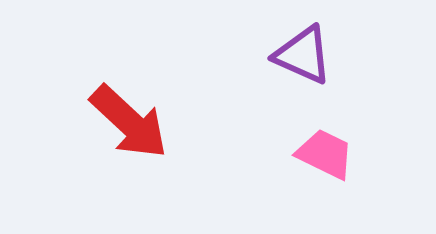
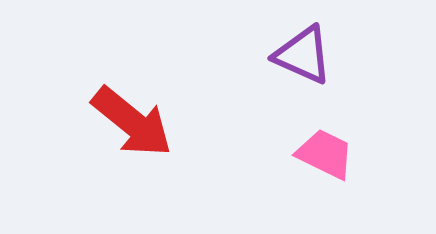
red arrow: moved 3 px right; rotated 4 degrees counterclockwise
